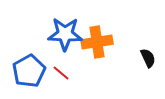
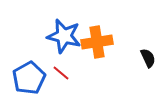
blue star: moved 1 px left, 2 px down; rotated 12 degrees clockwise
blue pentagon: moved 7 px down
